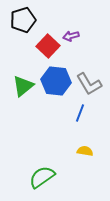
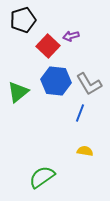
green triangle: moved 5 px left, 6 px down
